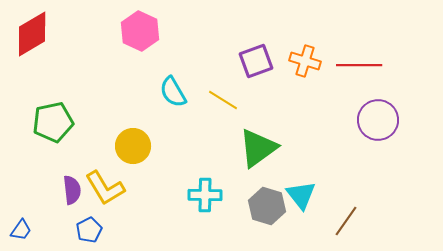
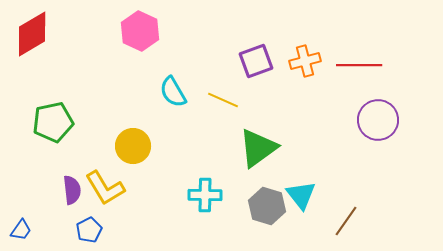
orange cross: rotated 32 degrees counterclockwise
yellow line: rotated 8 degrees counterclockwise
